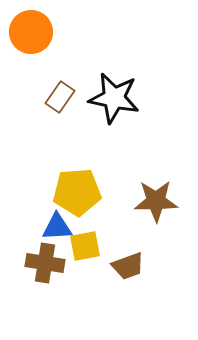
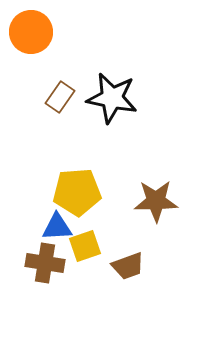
black star: moved 2 px left
yellow square: rotated 8 degrees counterclockwise
